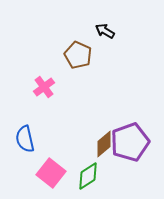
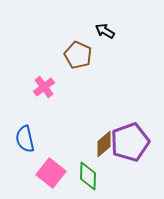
green diamond: rotated 56 degrees counterclockwise
